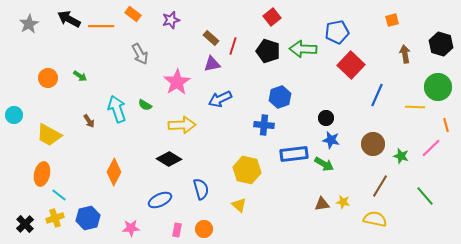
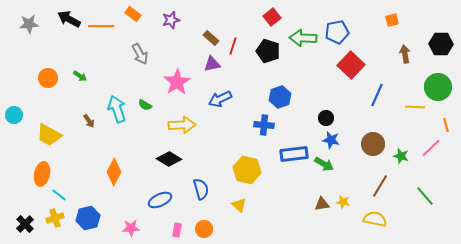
gray star at (29, 24): rotated 24 degrees clockwise
black hexagon at (441, 44): rotated 15 degrees counterclockwise
green arrow at (303, 49): moved 11 px up
